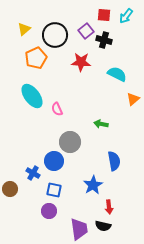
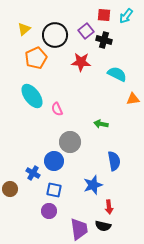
orange triangle: rotated 32 degrees clockwise
blue star: rotated 12 degrees clockwise
